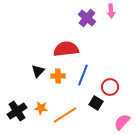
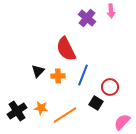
red semicircle: rotated 110 degrees counterclockwise
